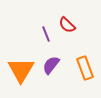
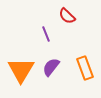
red semicircle: moved 9 px up
purple semicircle: moved 2 px down
